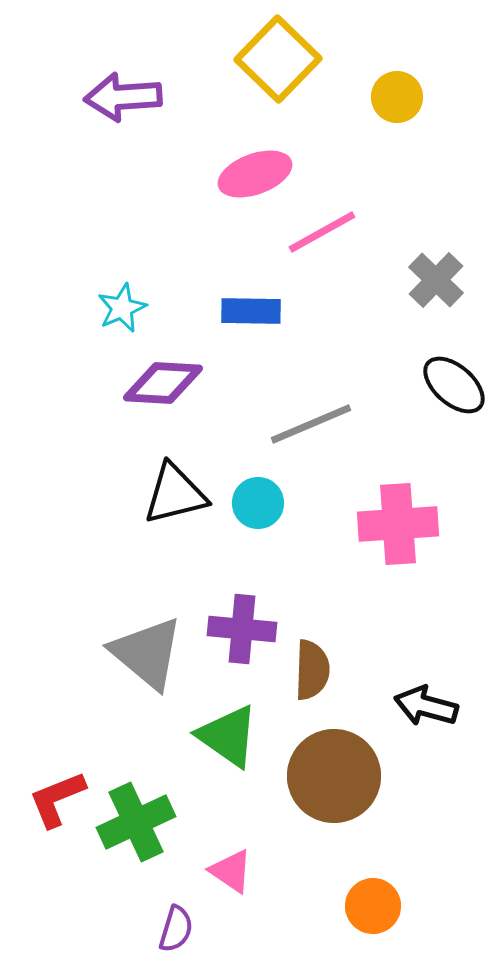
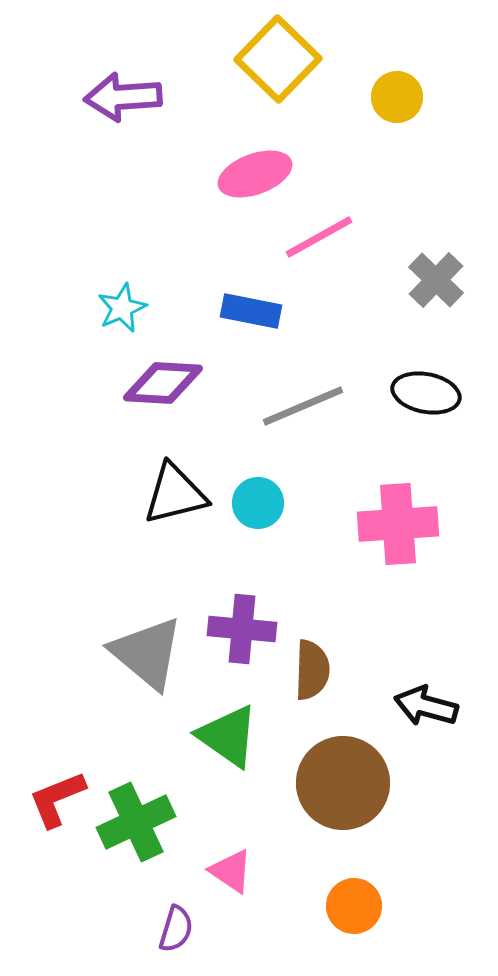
pink line: moved 3 px left, 5 px down
blue rectangle: rotated 10 degrees clockwise
black ellipse: moved 28 px left, 8 px down; rotated 30 degrees counterclockwise
gray line: moved 8 px left, 18 px up
brown circle: moved 9 px right, 7 px down
orange circle: moved 19 px left
